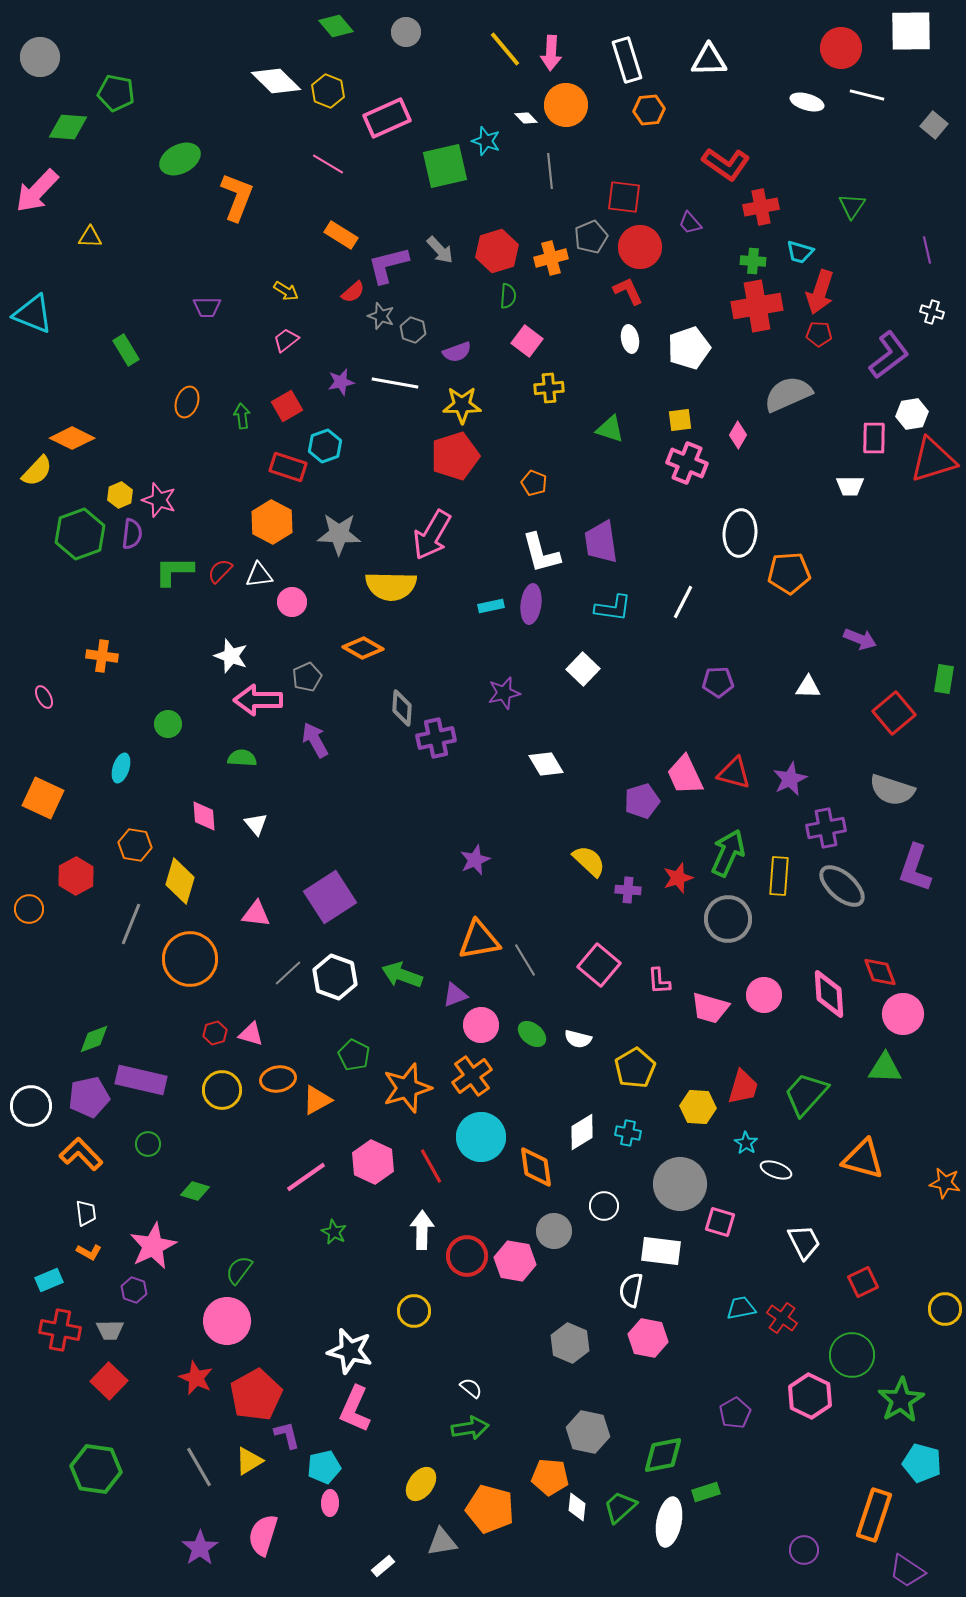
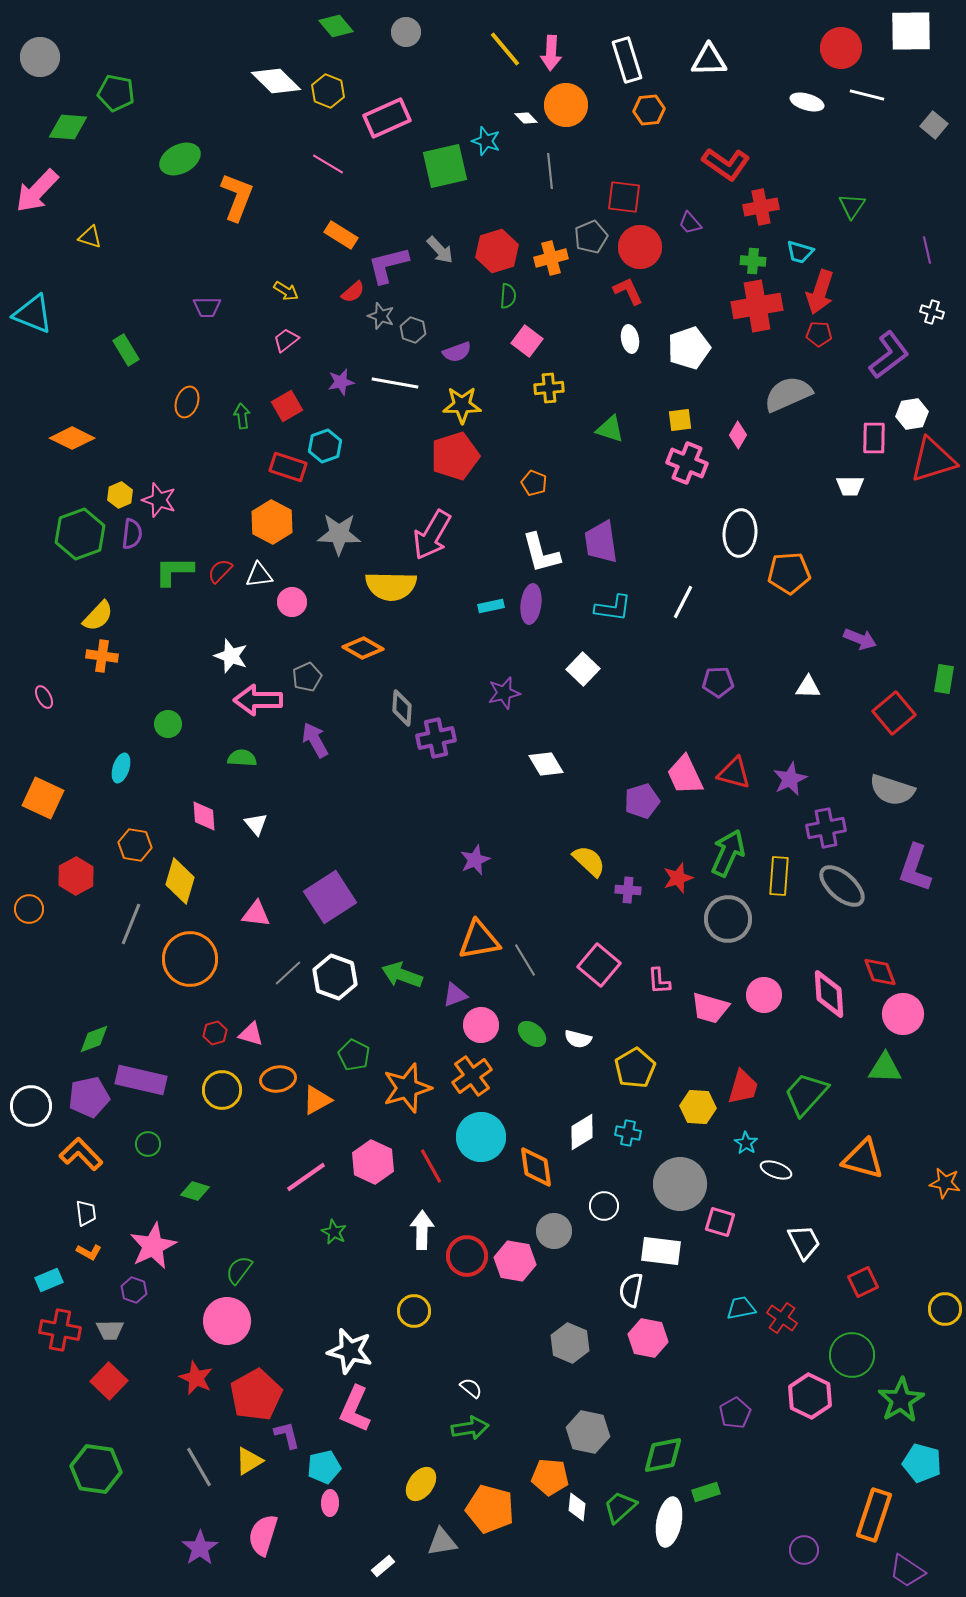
yellow triangle at (90, 237): rotated 15 degrees clockwise
yellow semicircle at (37, 471): moved 61 px right, 145 px down
